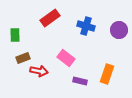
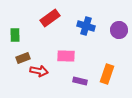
pink rectangle: moved 2 px up; rotated 36 degrees counterclockwise
